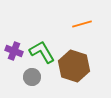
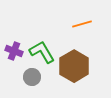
brown hexagon: rotated 12 degrees clockwise
